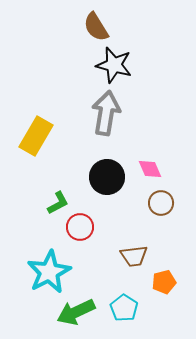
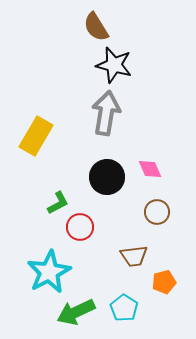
brown circle: moved 4 px left, 9 px down
